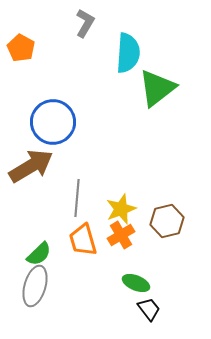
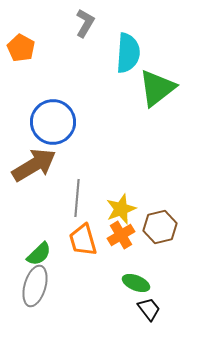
brown arrow: moved 3 px right, 1 px up
brown hexagon: moved 7 px left, 6 px down
